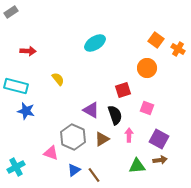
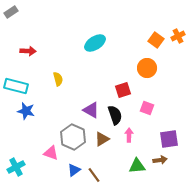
orange cross: moved 13 px up; rotated 32 degrees clockwise
yellow semicircle: rotated 24 degrees clockwise
purple square: moved 10 px right; rotated 36 degrees counterclockwise
